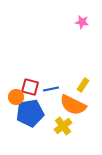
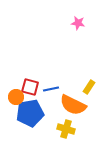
pink star: moved 4 px left, 1 px down
yellow rectangle: moved 6 px right, 2 px down
yellow cross: moved 3 px right, 3 px down; rotated 36 degrees counterclockwise
